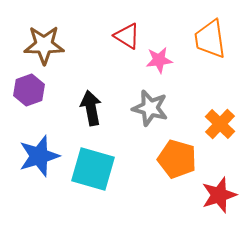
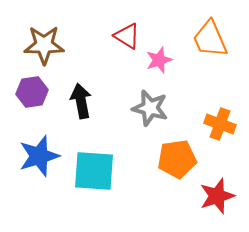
orange trapezoid: rotated 15 degrees counterclockwise
pink star: rotated 12 degrees counterclockwise
purple hexagon: moved 3 px right, 2 px down; rotated 12 degrees clockwise
black arrow: moved 10 px left, 7 px up
orange cross: rotated 24 degrees counterclockwise
orange pentagon: rotated 24 degrees counterclockwise
cyan square: moved 1 px right, 2 px down; rotated 12 degrees counterclockwise
red star: moved 2 px left, 1 px down
